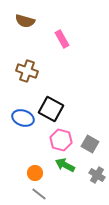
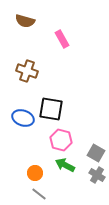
black square: rotated 20 degrees counterclockwise
gray square: moved 6 px right, 9 px down
